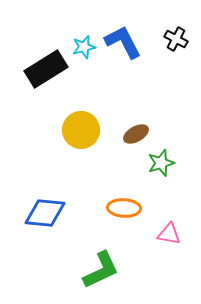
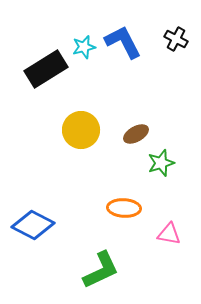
blue diamond: moved 12 px left, 12 px down; rotated 21 degrees clockwise
